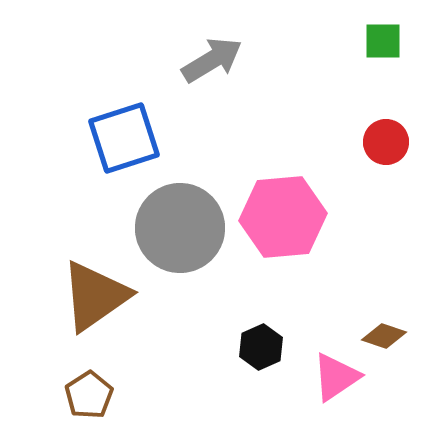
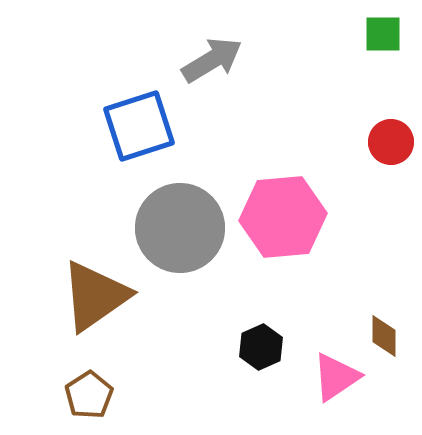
green square: moved 7 px up
blue square: moved 15 px right, 12 px up
red circle: moved 5 px right
brown diamond: rotated 72 degrees clockwise
